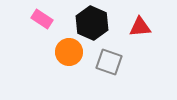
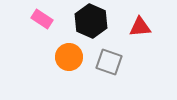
black hexagon: moved 1 px left, 2 px up
orange circle: moved 5 px down
